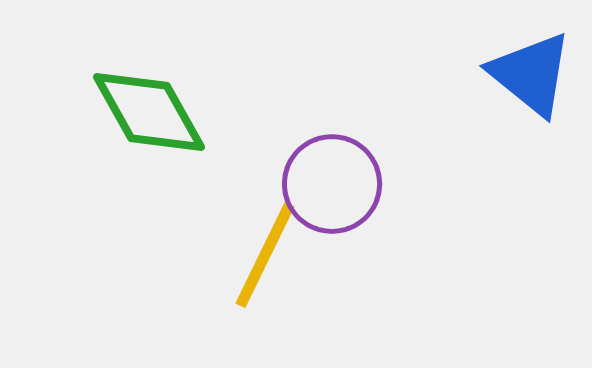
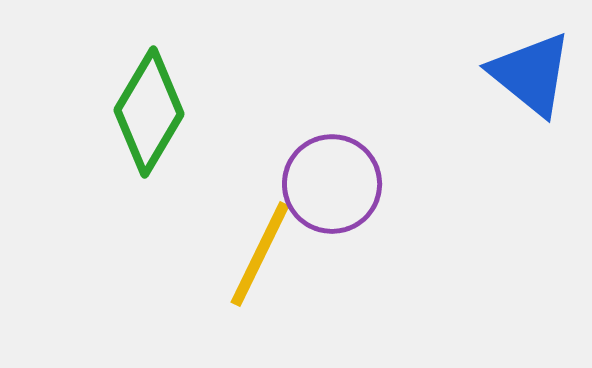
green diamond: rotated 60 degrees clockwise
yellow line: moved 5 px left, 1 px up
